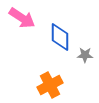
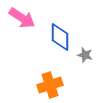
gray star: rotated 14 degrees clockwise
orange cross: rotated 10 degrees clockwise
